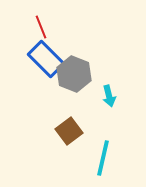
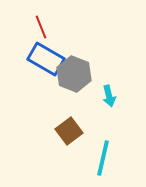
blue rectangle: rotated 15 degrees counterclockwise
